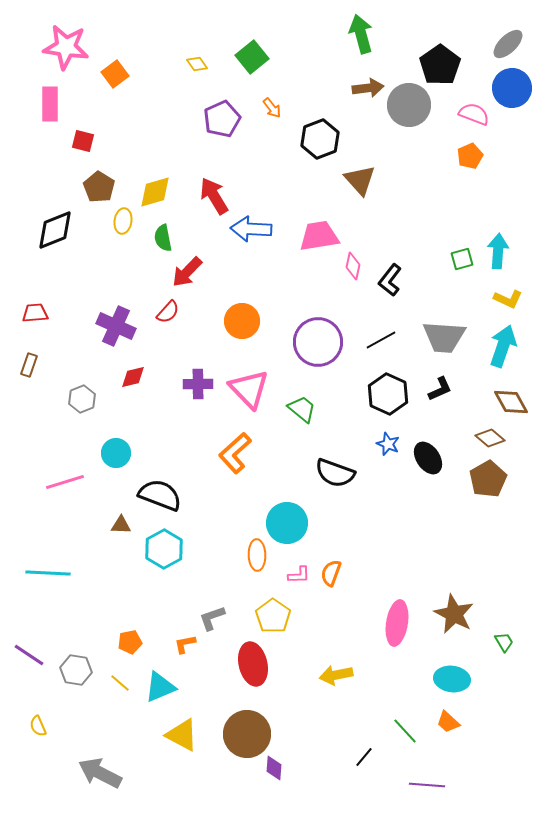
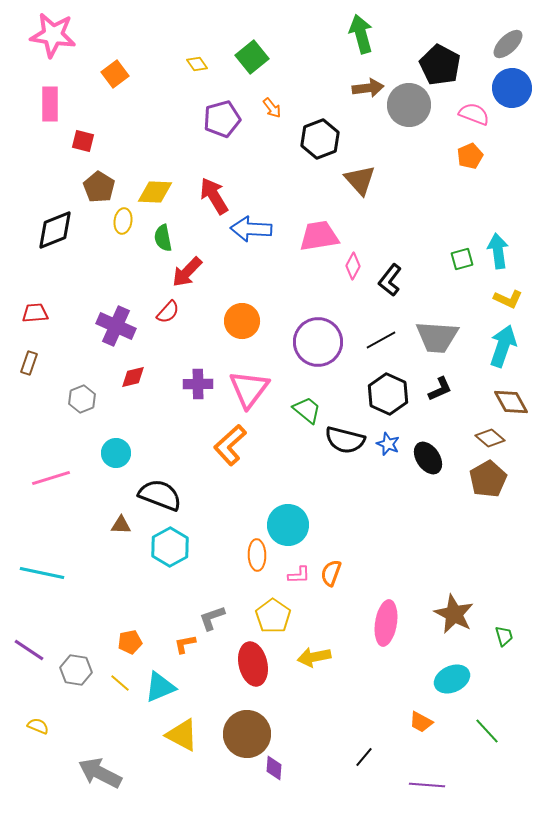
pink star at (66, 47): moved 13 px left, 12 px up
black pentagon at (440, 65): rotated 9 degrees counterclockwise
purple pentagon at (222, 119): rotated 9 degrees clockwise
yellow diamond at (155, 192): rotated 18 degrees clockwise
cyan arrow at (498, 251): rotated 12 degrees counterclockwise
pink diamond at (353, 266): rotated 16 degrees clockwise
gray trapezoid at (444, 337): moved 7 px left
brown rectangle at (29, 365): moved 2 px up
pink triangle at (249, 389): rotated 21 degrees clockwise
green trapezoid at (302, 409): moved 5 px right, 1 px down
orange L-shape at (235, 453): moved 5 px left, 8 px up
black semicircle at (335, 473): moved 10 px right, 33 px up; rotated 6 degrees counterclockwise
pink line at (65, 482): moved 14 px left, 4 px up
cyan circle at (287, 523): moved 1 px right, 2 px down
cyan hexagon at (164, 549): moved 6 px right, 2 px up
cyan line at (48, 573): moved 6 px left; rotated 9 degrees clockwise
pink ellipse at (397, 623): moved 11 px left
green trapezoid at (504, 642): moved 6 px up; rotated 15 degrees clockwise
purple line at (29, 655): moved 5 px up
yellow arrow at (336, 675): moved 22 px left, 18 px up
cyan ellipse at (452, 679): rotated 32 degrees counterclockwise
orange trapezoid at (448, 722): moved 27 px left; rotated 15 degrees counterclockwise
yellow semicircle at (38, 726): rotated 135 degrees clockwise
green line at (405, 731): moved 82 px right
